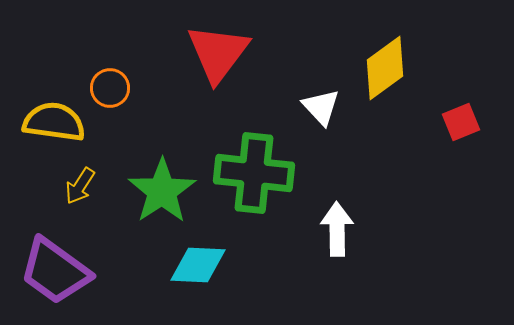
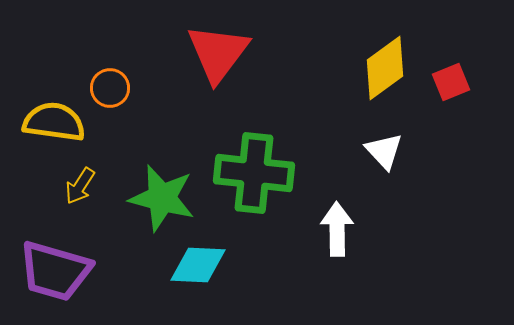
white triangle: moved 63 px right, 44 px down
red square: moved 10 px left, 40 px up
green star: moved 7 px down; rotated 24 degrees counterclockwise
purple trapezoid: rotated 20 degrees counterclockwise
